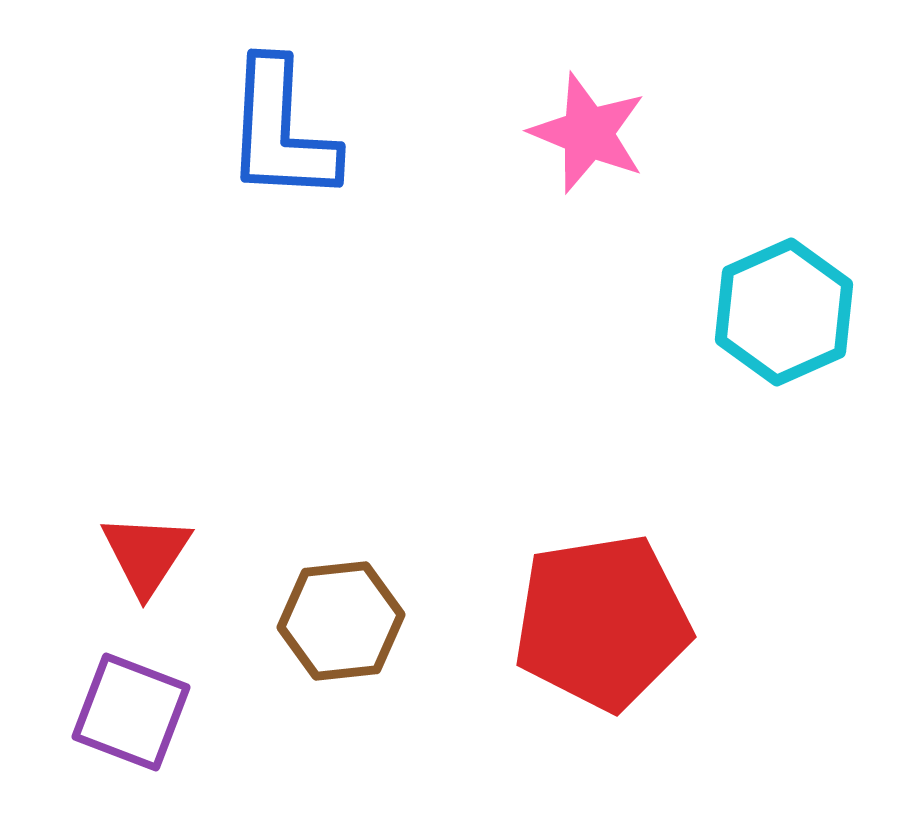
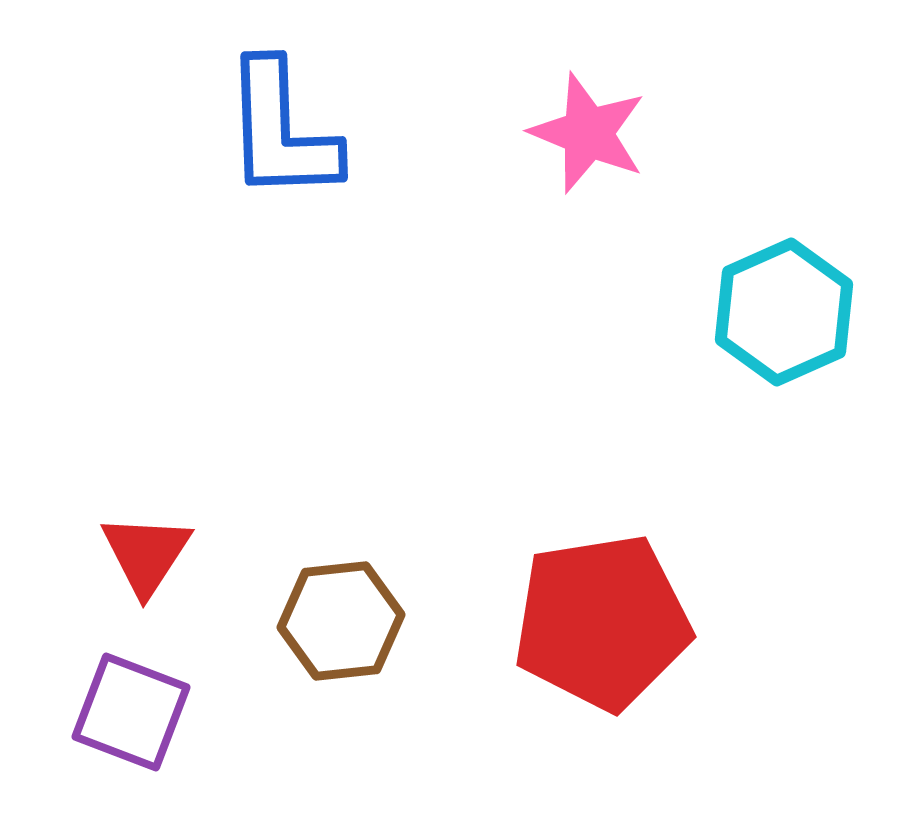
blue L-shape: rotated 5 degrees counterclockwise
